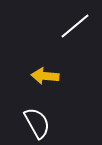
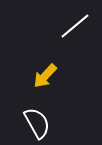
yellow arrow: rotated 52 degrees counterclockwise
